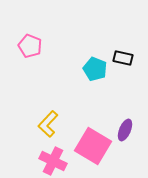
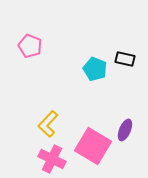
black rectangle: moved 2 px right, 1 px down
pink cross: moved 1 px left, 2 px up
